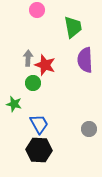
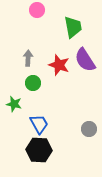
purple semicircle: rotated 30 degrees counterclockwise
red star: moved 14 px right
